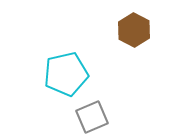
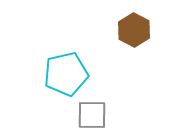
gray square: moved 2 px up; rotated 24 degrees clockwise
